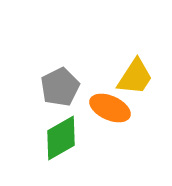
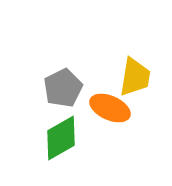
yellow trapezoid: rotated 24 degrees counterclockwise
gray pentagon: moved 3 px right, 1 px down
